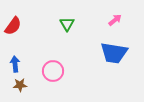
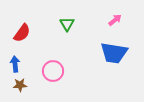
red semicircle: moved 9 px right, 7 px down
